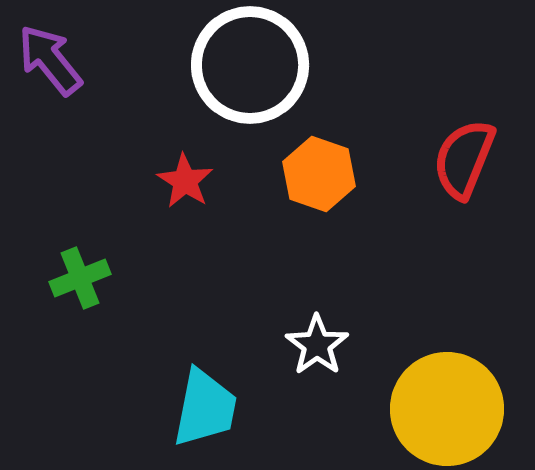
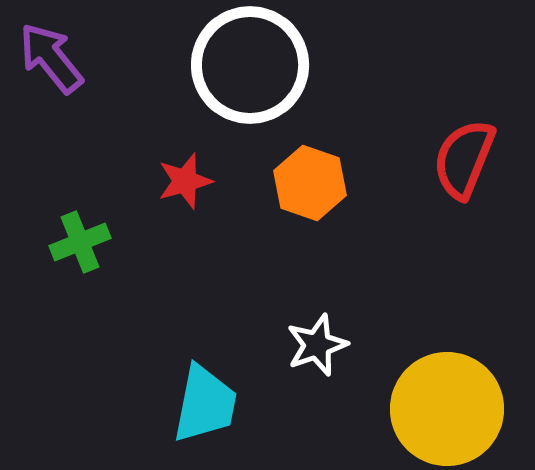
purple arrow: moved 1 px right, 2 px up
orange hexagon: moved 9 px left, 9 px down
red star: rotated 24 degrees clockwise
green cross: moved 36 px up
white star: rotated 16 degrees clockwise
cyan trapezoid: moved 4 px up
